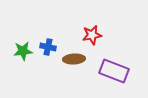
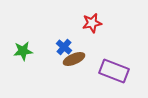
red star: moved 12 px up
blue cross: moved 16 px right; rotated 28 degrees clockwise
brown ellipse: rotated 20 degrees counterclockwise
